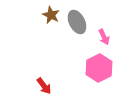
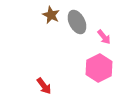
pink arrow: rotated 14 degrees counterclockwise
